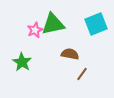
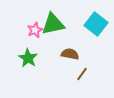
cyan square: rotated 30 degrees counterclockwise
green star: moved 6 px right, 4 px up
